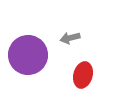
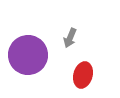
gray arrow: rotated 54 degrees counterclockwise
